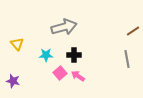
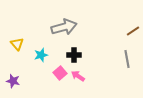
cyan star: moved 5 px left; rotated 16 degrees counterclockwise
